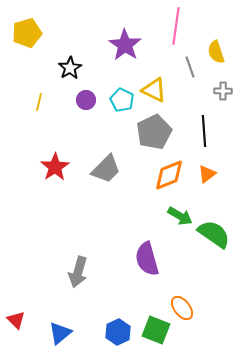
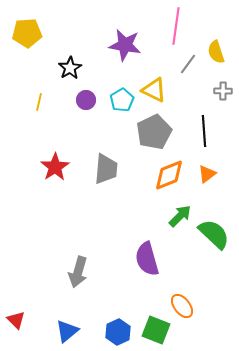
yellow pentagon: rotated 12 degrees clockwise
purple star: rotated 24 degrees counterclockwise
gray line: moved 2 px left, 3 px up; rotated 55 degrees clockwise
cyan pentagon: rotated 15 degrees clockwise
gray trapezoid: rotated 40 degrees counterclockwise
green arrow: rotated 75 degrees counterclockwise
green semicircle: rotated 8 degrees clockwise
orange ellipse: moved 2 px up
blue triangle: moved 7 px right, 2 px up
